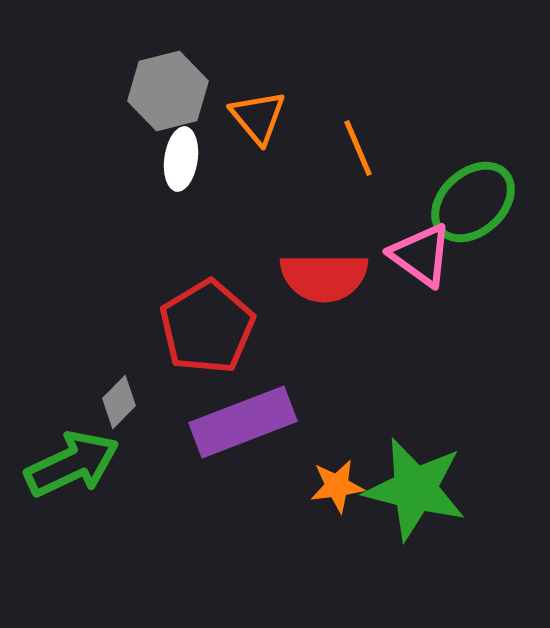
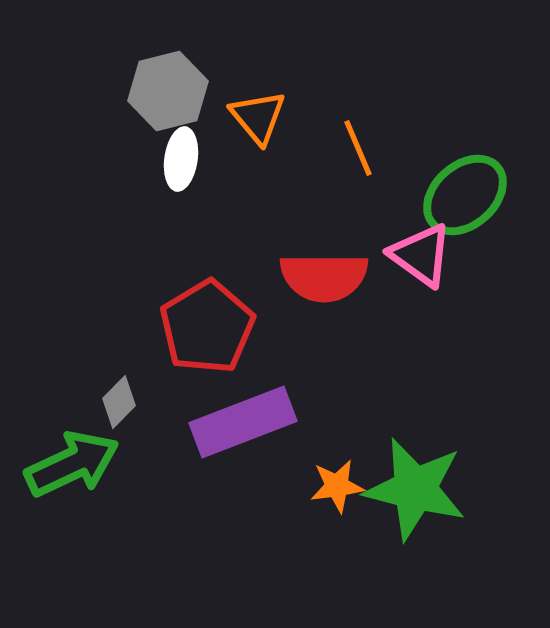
green ellipse: moved 8 px left, 7 px up
